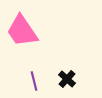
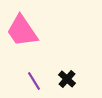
purple line: rotated 18 degrees counterclockwise
